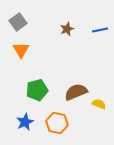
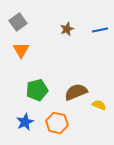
yellow semicircle: moved 1 px down
